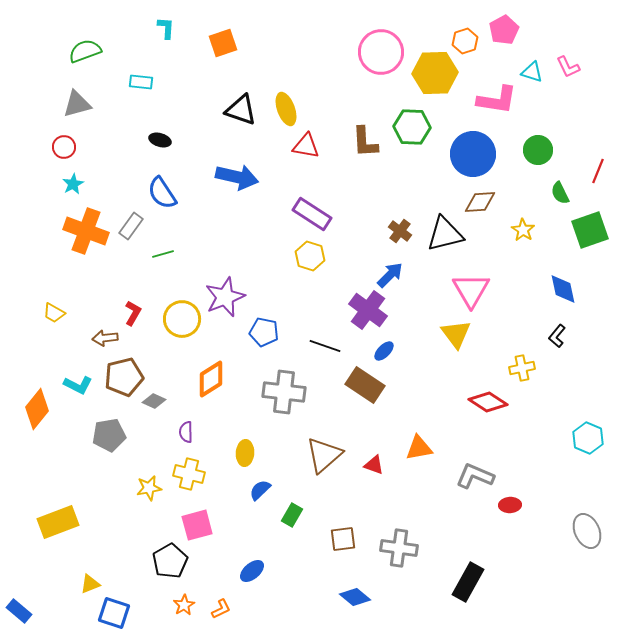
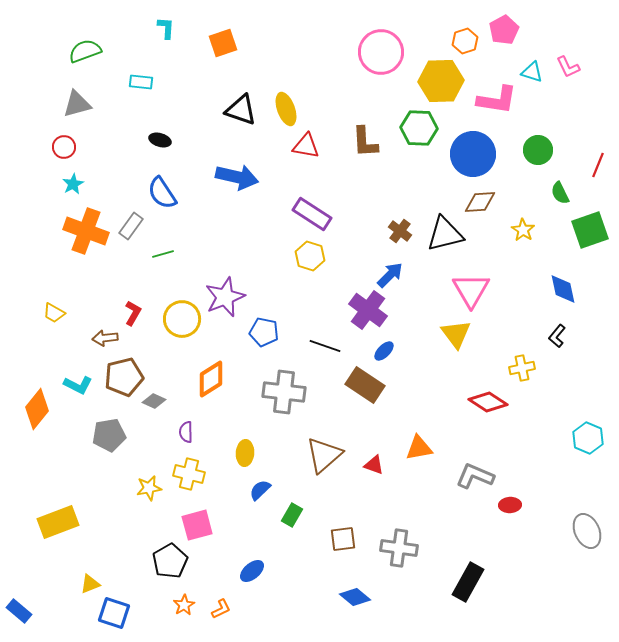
yellow hexagon at (435, 73): moved 6 px right, 8 px down
green hexagon at (412, 127): moved 7 px right, 1 px down
red line at (598, 171): moved 6 px up
